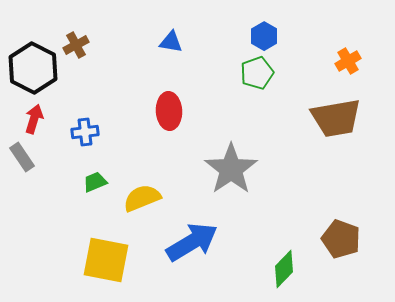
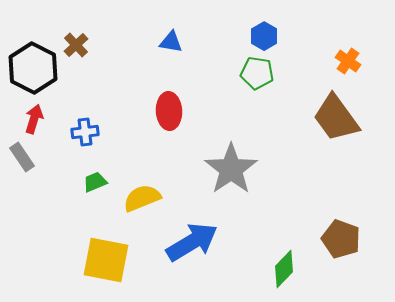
brown cross: rotated 15 degrees counterclockwise
orange cross: rotated 25 degrees counterclockwise
green pentagon: rotated 28 degrees clockwise
brown trapezoid: rotated 64 degrees clockwise
